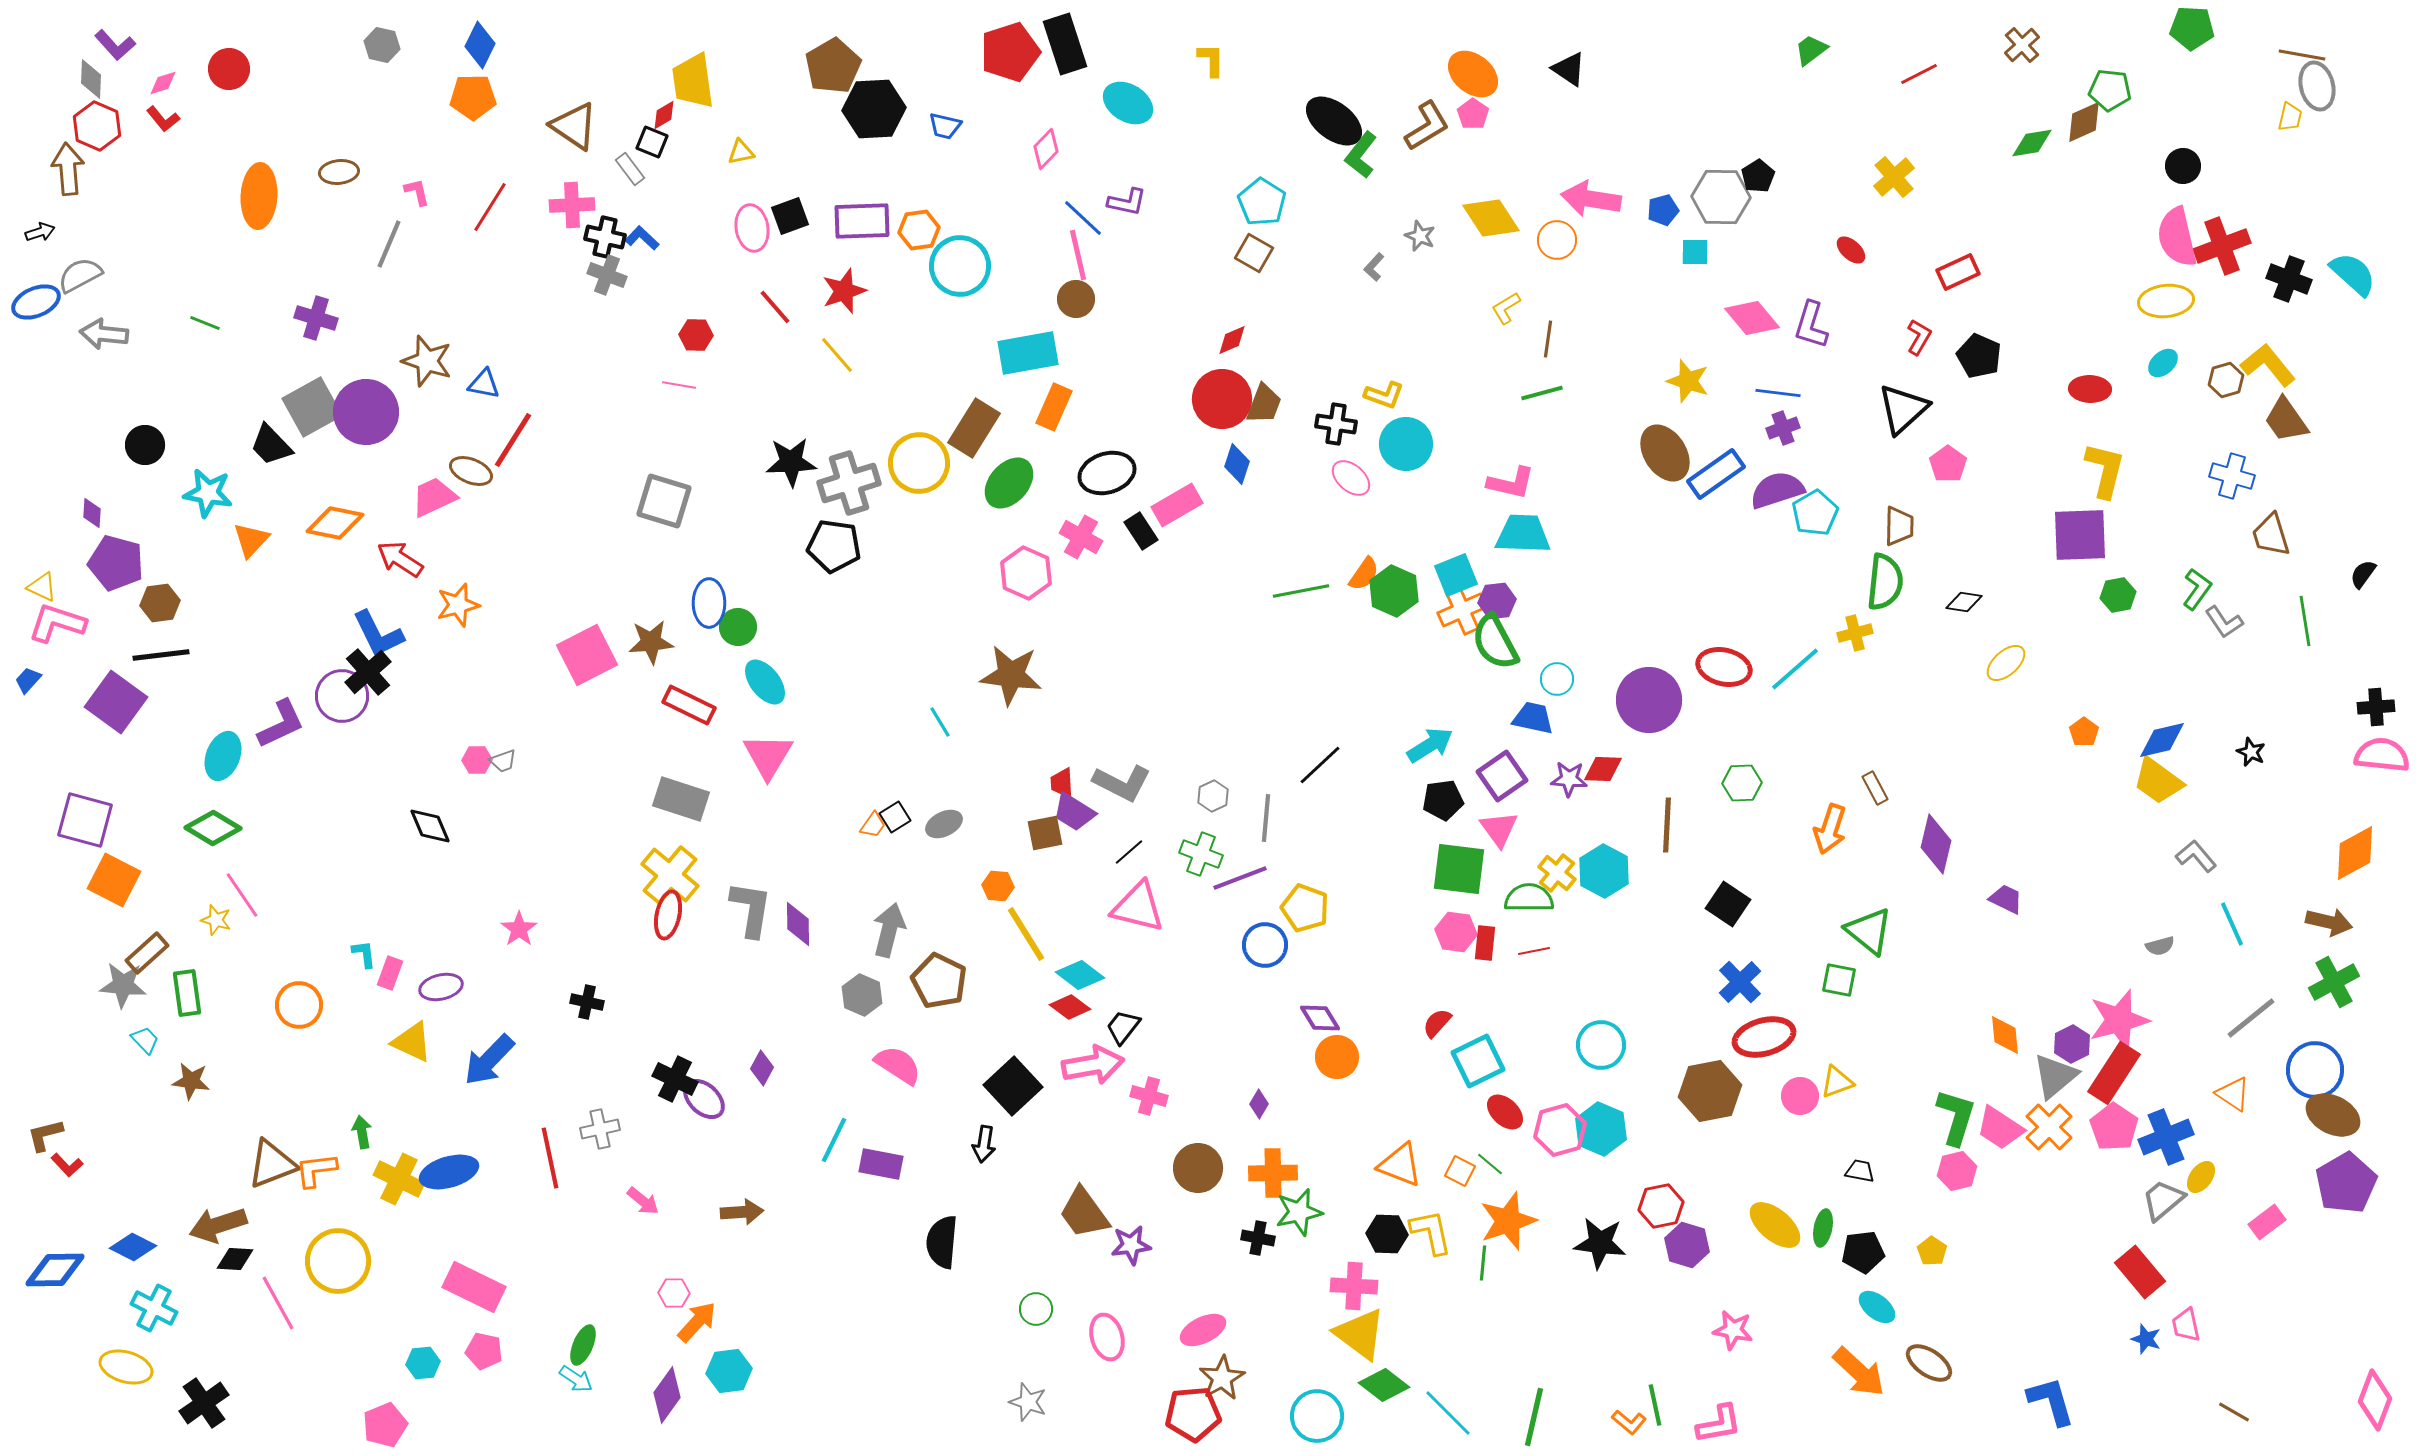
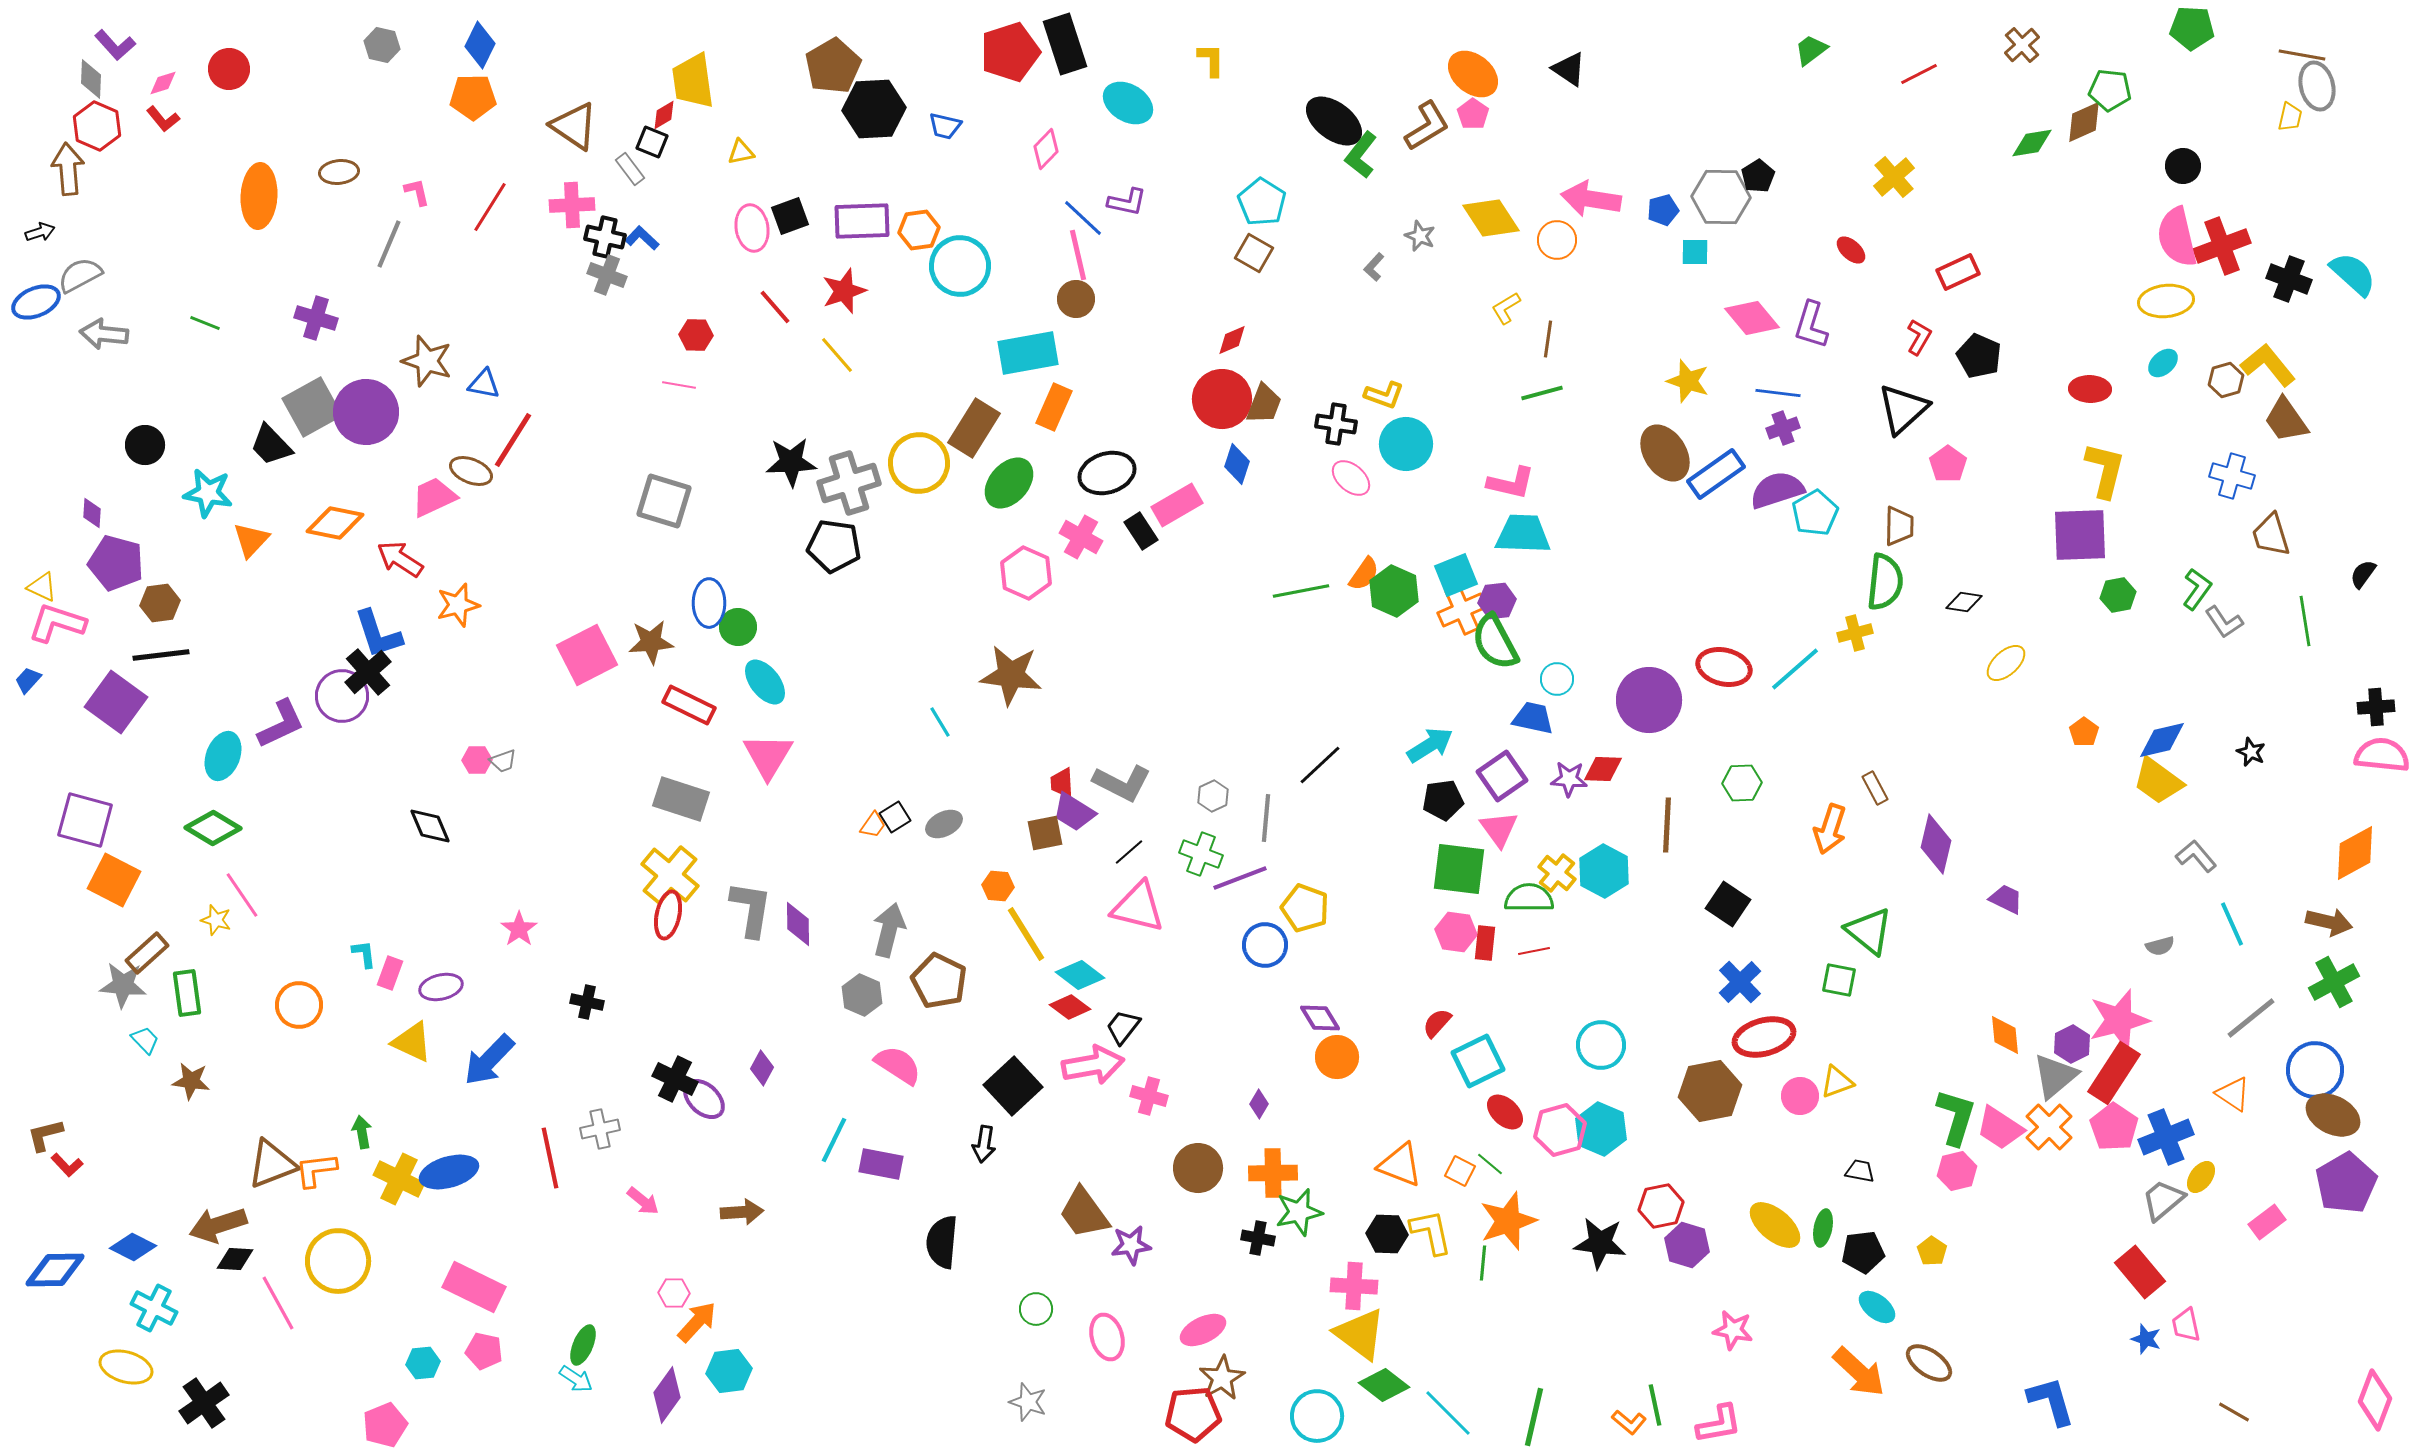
blue L-shape at (378, 634): rotated 8 degrees clockwise
